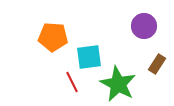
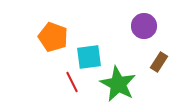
orange pentagon: rotated 16 degrees clockwise
brown rectangle: moved 2 px right, 2 px up
